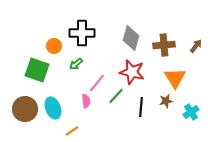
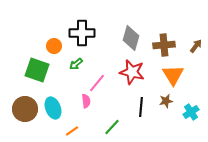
orange triangle: moved 2 px left, 3 px up
green line: moved 4 px left, 31 px down
